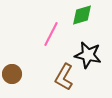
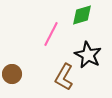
black star: rotated 16 degrees clockwise
